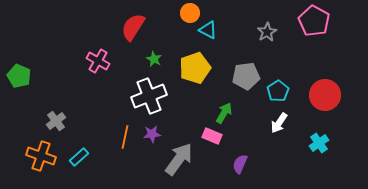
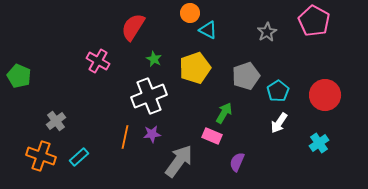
gray pentagon: rotated 12 degrees counterclockwise
gray arrow: moved 2 px down
purple semicircle: moved 3 px left, 2 px up
